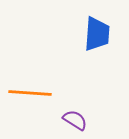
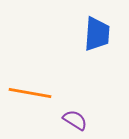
orange line: rotated 6 degrees clockwise
